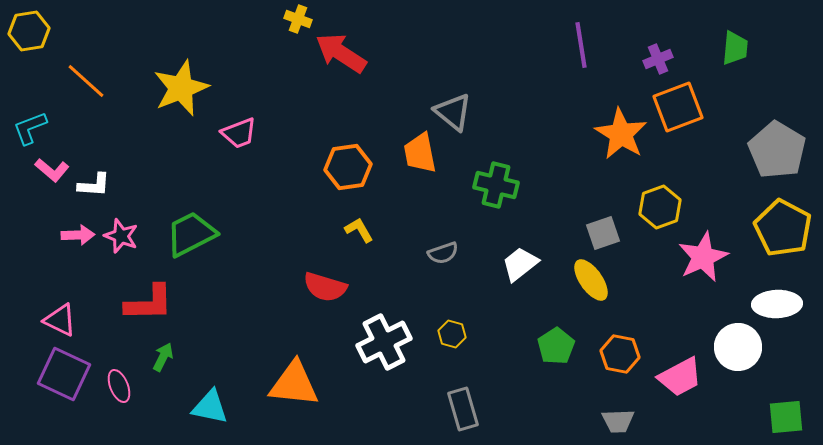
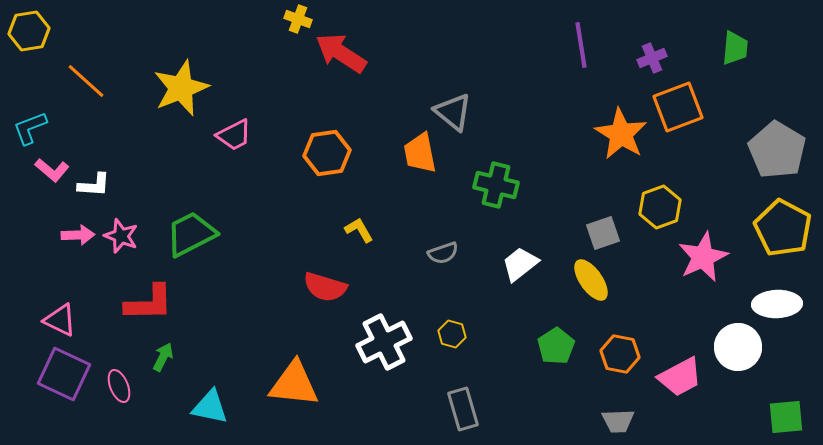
purple cross at (658, 59): moved 6 px left, 1 px up
pink trapezoid at (239, 133): moved 5 px left, 2 px down; rotated 6 degrees counterclockwise
orange hexagon at (348, 167): moved 21 px left, 14 px up
